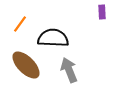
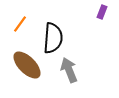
purple rectangle: rotated 24 degrees clockwise
black semicircle: rotated 92 degrees clockwise
brown ellipse: moved 1 px right
